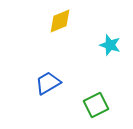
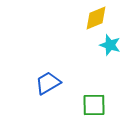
yellow diamond: moved 36 px right, 3 px up
green square: moved 2 px left; rotated 25 degrees clockwise
